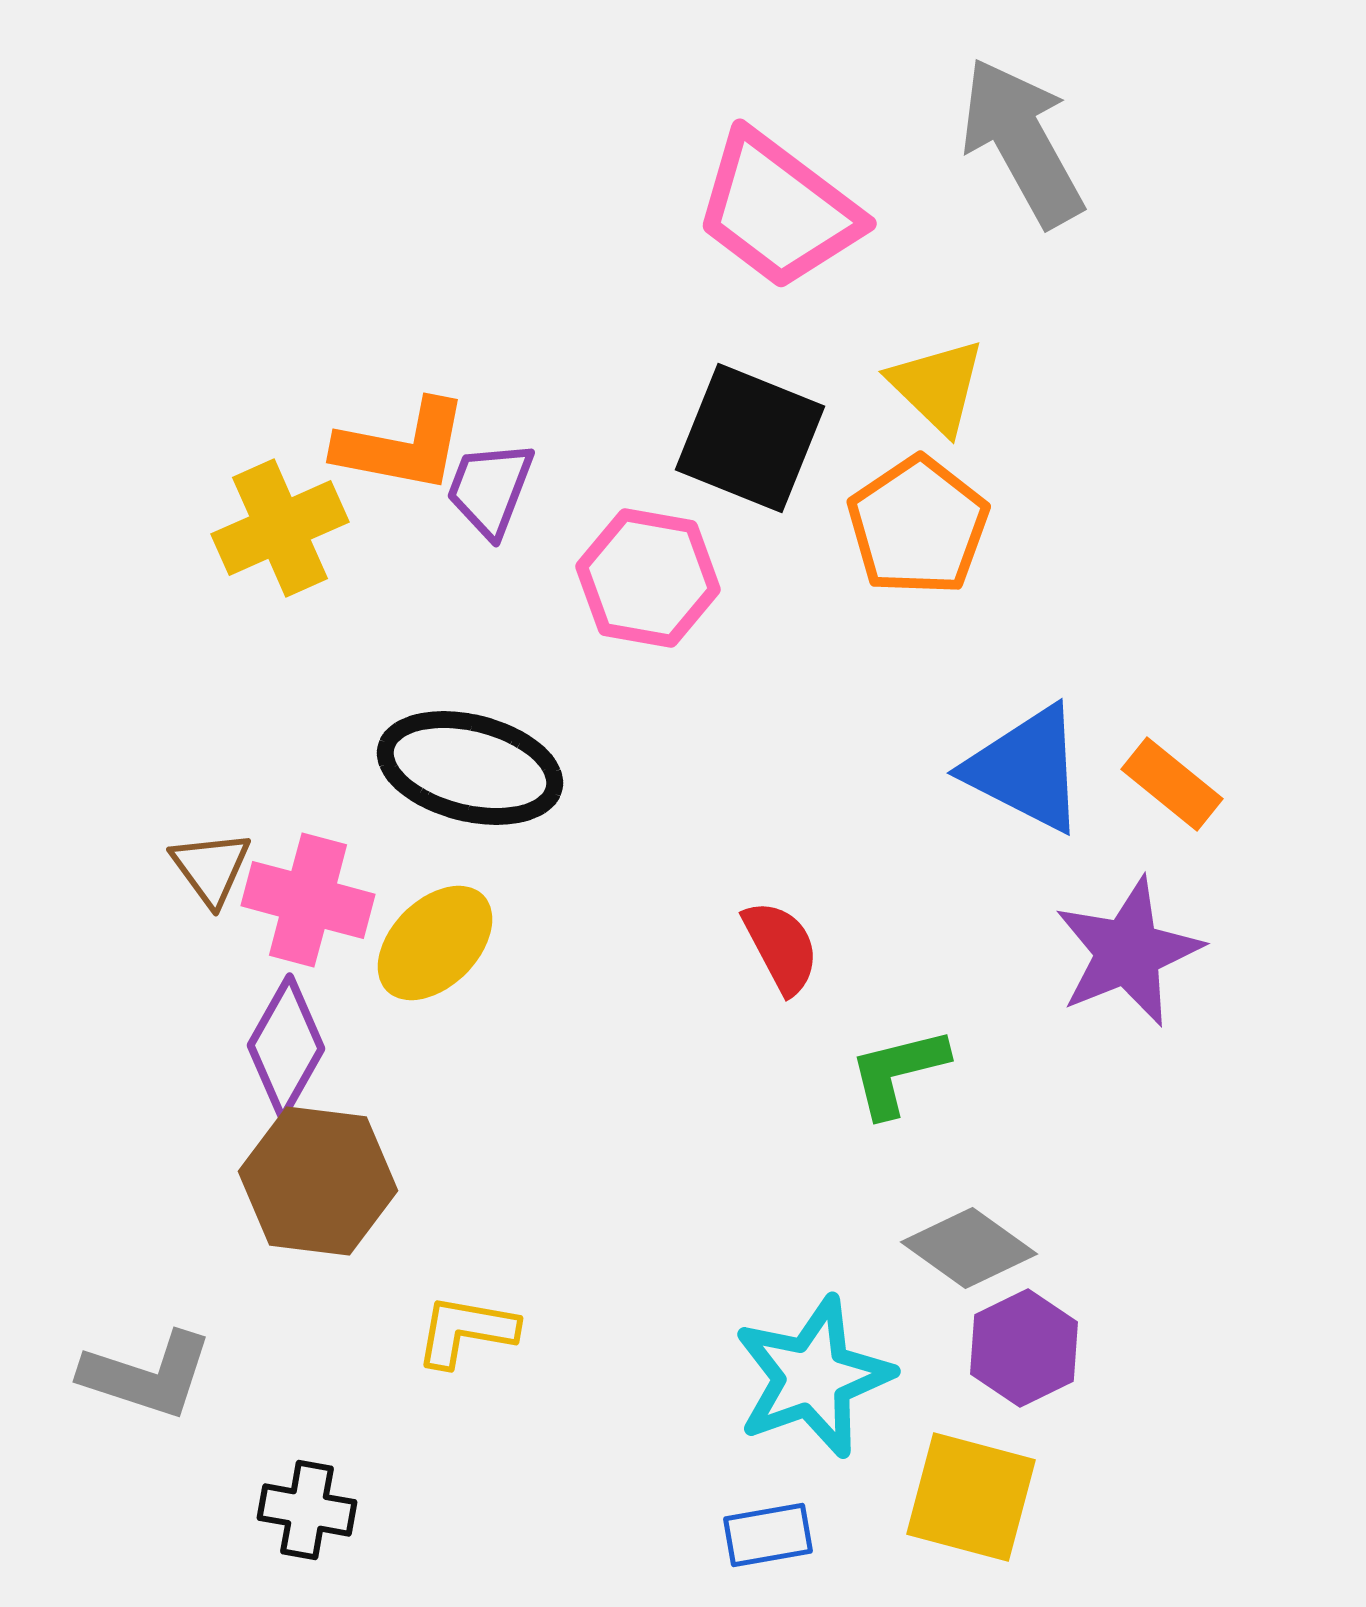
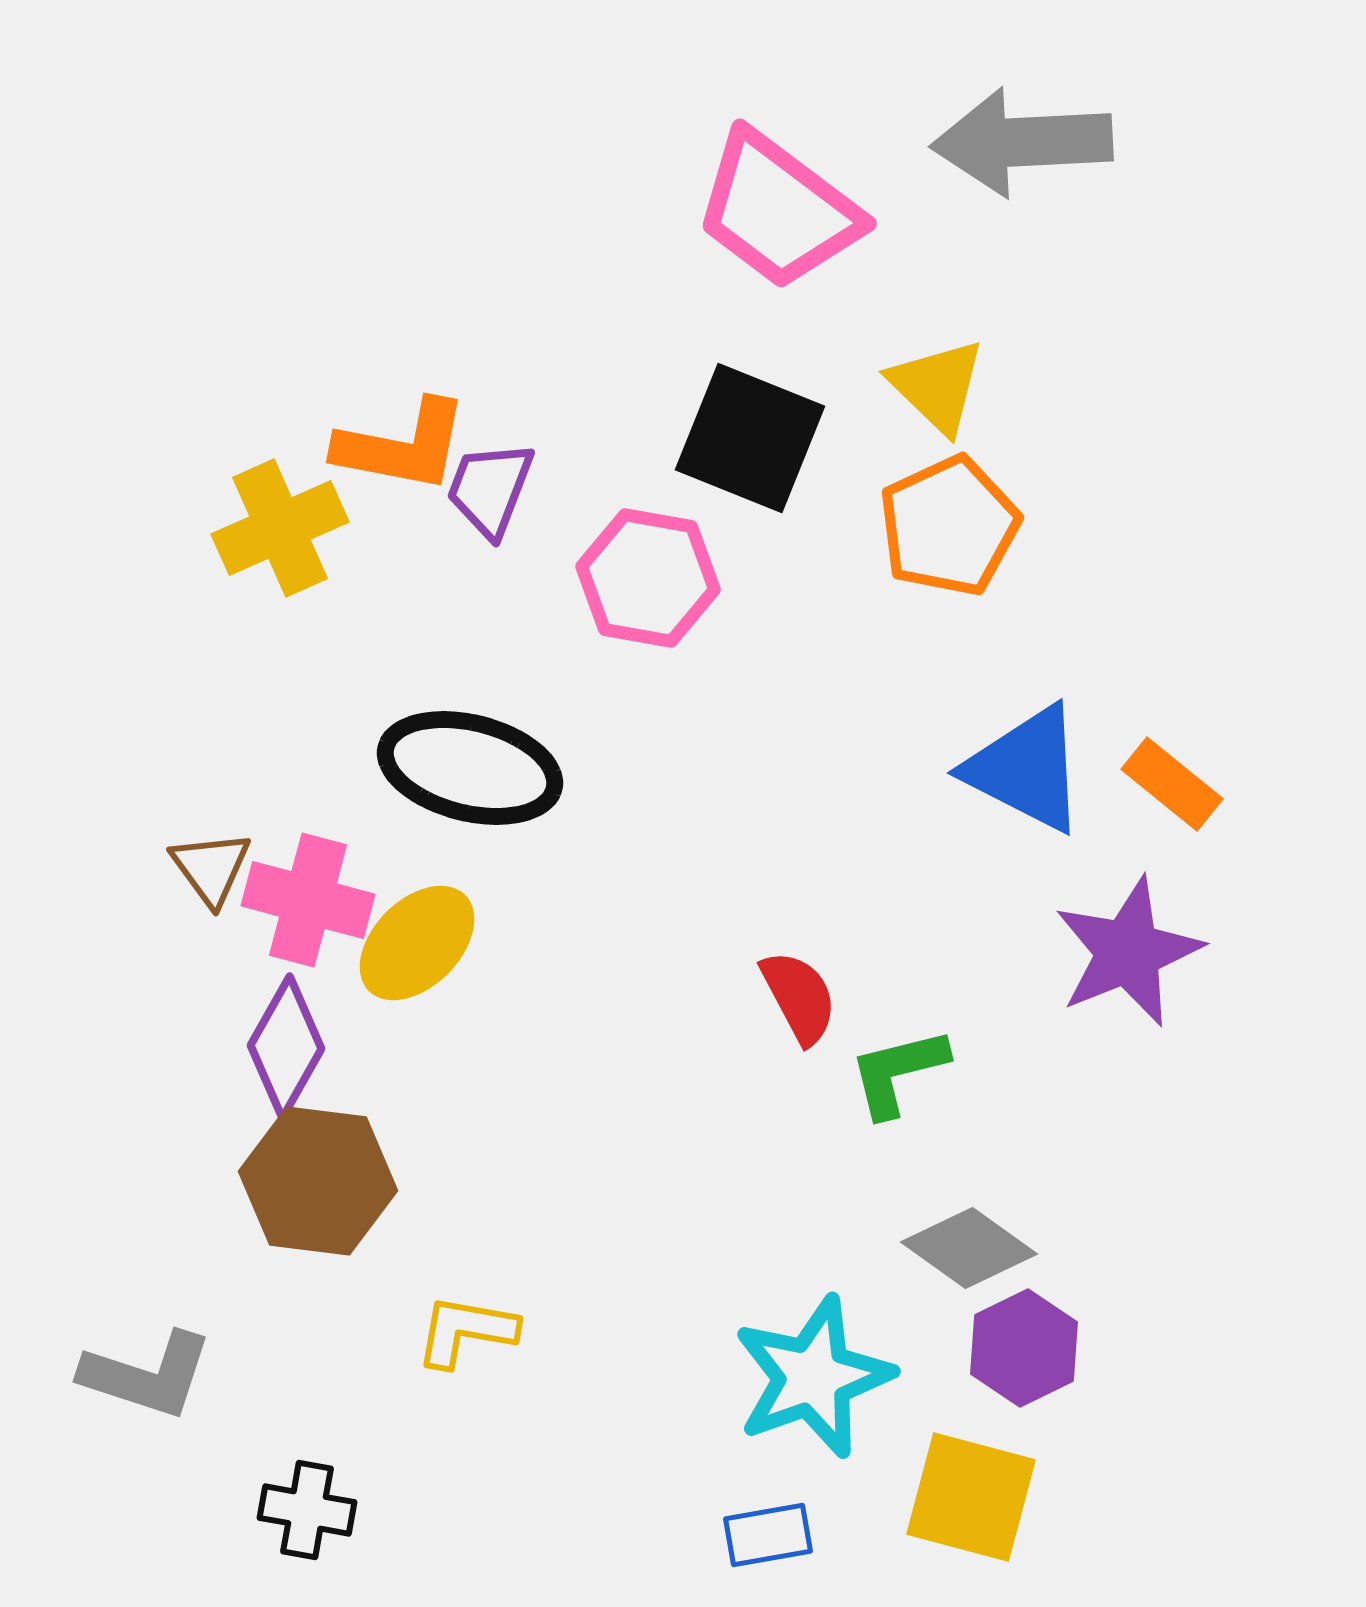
gray arrow: rotated 64 degrees counterclockwise
orange pentagon: moved 31 px right; rotated 9 degrees clockwise
yellow ellipse: moved 18 px left
red semicircle: moved 18 px right, 50 px down
